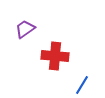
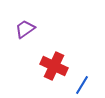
red cross: moved 1 px left, 10 px down; rotated 20 degrees clockwise
